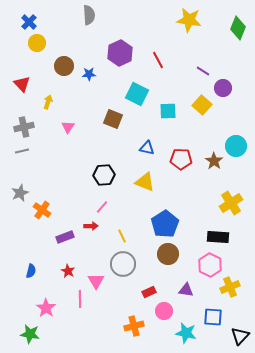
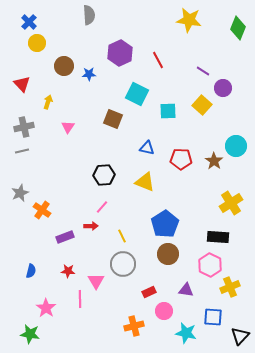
red star at (68, 271): rotated 24 degrees counterclockwise
